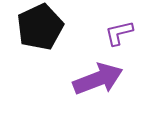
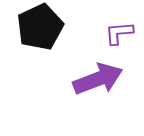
purple L-shape: rotated 8 degrees clockwise
